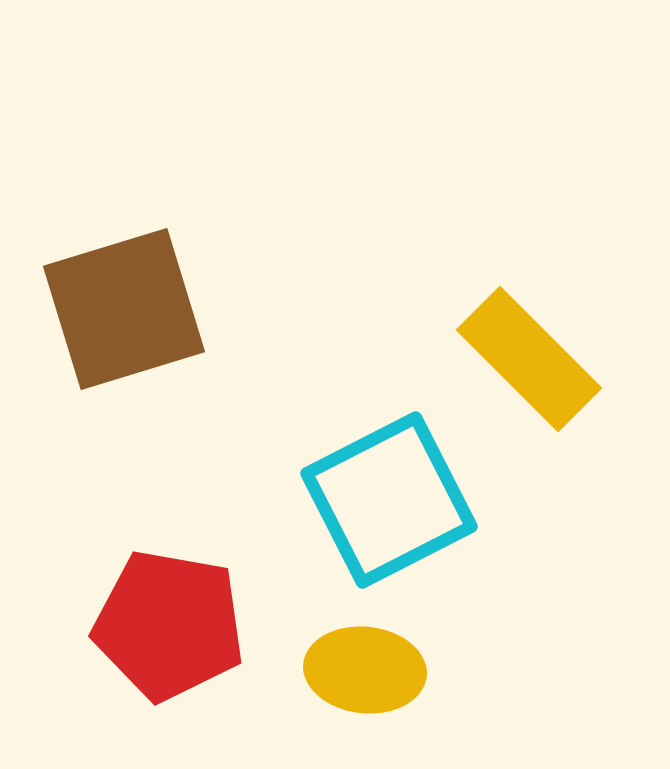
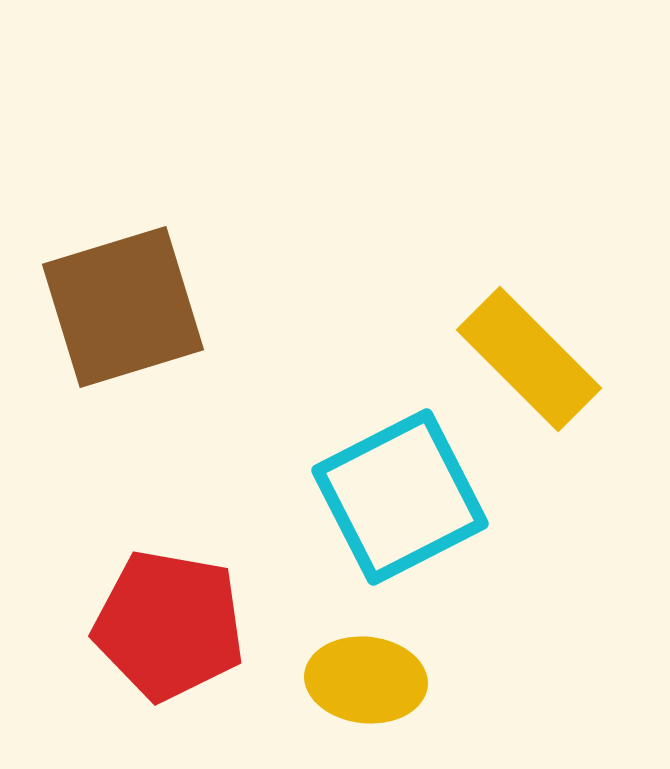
brown square: moved 1 px left, 2 px up
cyan square: moved 11 px right, 3 px up
yellow ellipse: moved 1 px right, 10 px down
